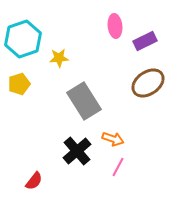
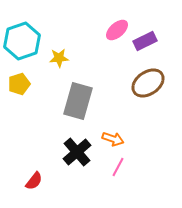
pink ellipse: moved 2 px right, 4 px down; rotated 55 degrees clockwise
cyan hexagon: moved 1 px left, 2 px down
gray rectangle: moved 6 px left; rotated 48 degrees clockwise
black cross: moved 1 px down
